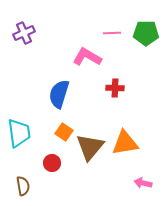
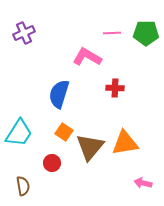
cyan trapezoid: rotated 40 degrees clockwise
